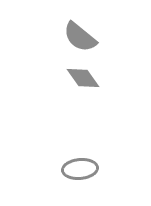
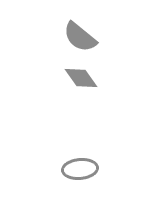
gray diamond: moved 2 px left
